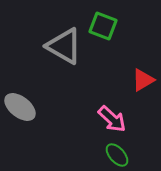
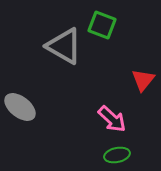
green square: moved 1 px left, 1 px up
red triangle: rotated 20 degrees counterclockwise
green ellipse: rotated 60 degrees counterclockwise
